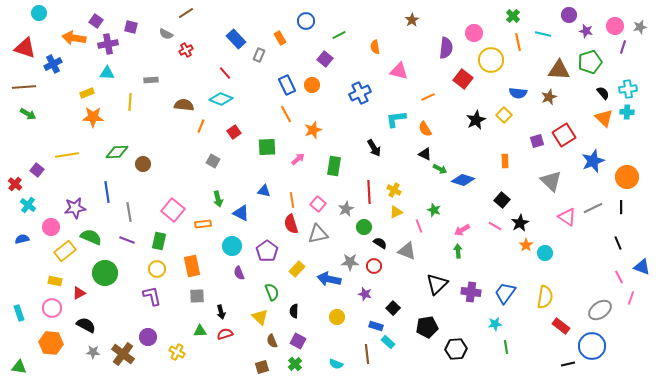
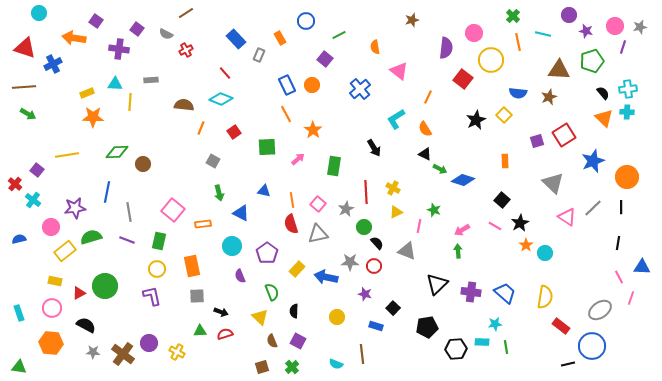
brown star at (412, 20): rotated 16 degrees clockwise
purple square at (131, 27): moved 6 px right, 2 px down; rotated 24 degrees clockwise
purple cross at (108, 44): moved 11 px right, 5 px down; rotated 18 degrees clockwise
green pentagon at (590, 62): moved 2 px right, 1 px up
pink triangle at (399, 71): rotated 24 degrees clockwise
cyan triangle at (107, 73): moved 8 px right, 11 px down
blue cross at (360, 93): moved 4 px up; rotated 15 degrees counterclockwise
orange line at (428, 97): rotated 40 degrees counterclockwise
cyan L-shape at (396, 119): rotated 25 degrees counterclockwise
orange line at (201, 126): moved 2 px down
orange star at (313, 130): rotated 18 degrees counterclockwise
gray triangle at (551, 181): moved 2 px right, 2 px down
yellow cross at (394, 190): moved 1 px left, 2 px up
blue line at (107, 192): rotated 20 degrees clockwise
red line at (369, 192): moved 3 px left
green arrow at (218, 199): moved 1 px right, 6 px up
cyan cross at (28, 205): moved 5 px right, 5 px up
gray line at (593, 208): rotated 18 degrees counterclockwise
pink line at (419, 226): rotated 32 degrees clockwise
green semicircle at (91, 237): rotated 40 degrees counterclockwise
blue semicircle at (22, 239): moved 3 px left
black semicircle at (380, 243): moved 3 px left; rotated 16 degrees clockwise
black line at (618, 243): rotated 32 degrees clockwise
purple pentagon at (267, 251): moved 2 px down
blue triangle at (642, 267): rotated 18 degrees counterclockwise
green circle at (105, 273): moved 13 px down
purple semicircle at (239, 273): moved 1 px right, 3 px down
blue arrow at (329, 279): moved 3 px left, 2 px up
blue trapezoid at (505, 293): rotated 95 degrees clockwise
black arrow at (221, 312): rotated 56 degrees counterclockwise
purple circle at (148, 337): moved 1 px right, 6 px down
cyan rectangle at (388, 342): moved 94 px right; rotated 40 degrees counterclockwise
brown line at (367, 354): moved 5 px left
green cross at (295, 364): moved 3 px left, 3 px down
